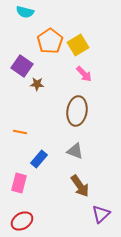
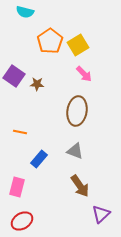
purple square: moved 8 px left, 10 px down
pink rectangle: moved 2 px left, 4 px down
